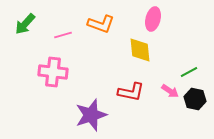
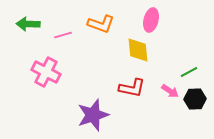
pink ellipse: moved 2 px left, 1 px down
green arrow: moved 3 px right; rotated 50 degrees clockwise
yellow diamond: moved 2 px left
pink cross: moved 7 px left; rotated 20 degrees clockwise
red L-shape: moved 1 px right, 4 px up
black hexagon: rotated 15 degrees counterclockwise
purple star: moved 2 px right
